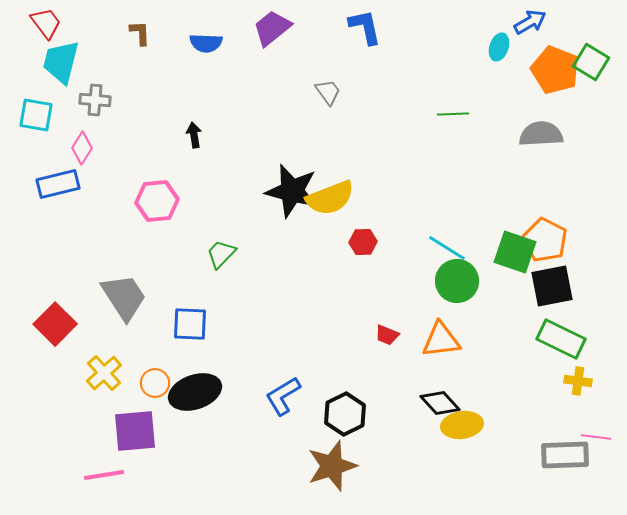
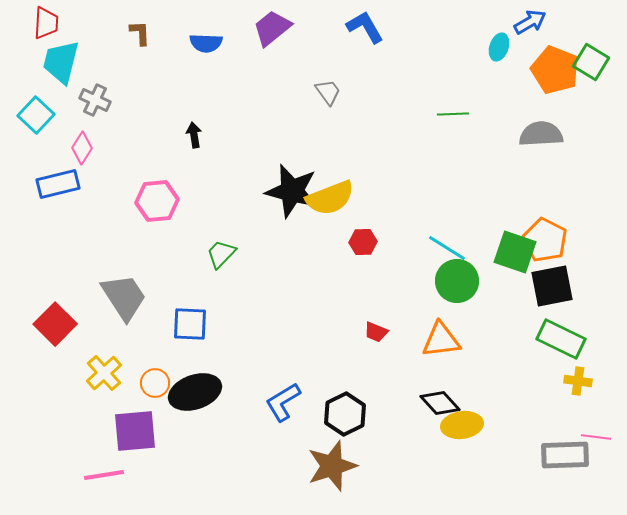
red trapezoid at (46, 23): rotated 40 degrees clockwise
blue L-shape at (365, 27): rotated 18 degrees counterclockwise
gray cross at (95, 100): rotated 20 degrees clockwise
cyan square at (36, 115): rotated 33 degrees clockwise
red trapezoid at (387, 335): moved 11 px left, 3 px up
blue L-shape at (283, 396): moved 6 px down
